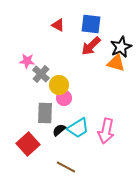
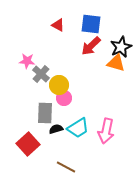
black semicircle: moved 3 px left, 1 px up; rotated 24 degrees clockwise
